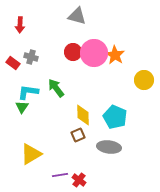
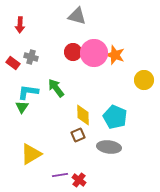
orange star: rotated 12 degrees counterclockwise
